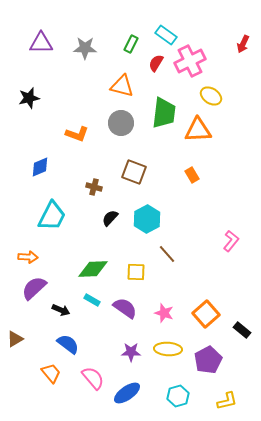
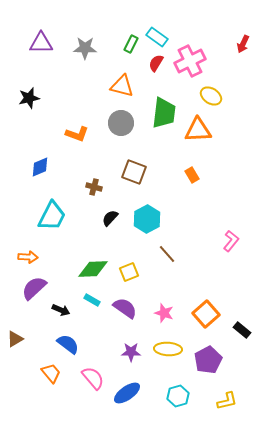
cyan rectangle at (166, 35): moved 9 px left, 2 px down
yellow square at (136, 272): moved 7 px left; rotated 24 degrees counterclockwise
